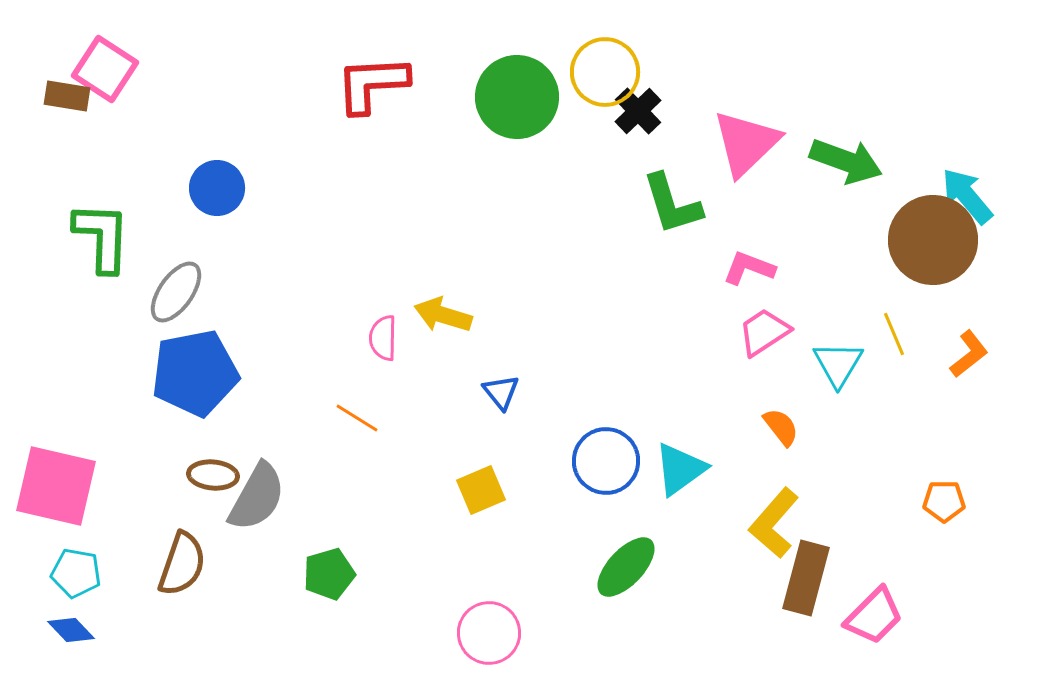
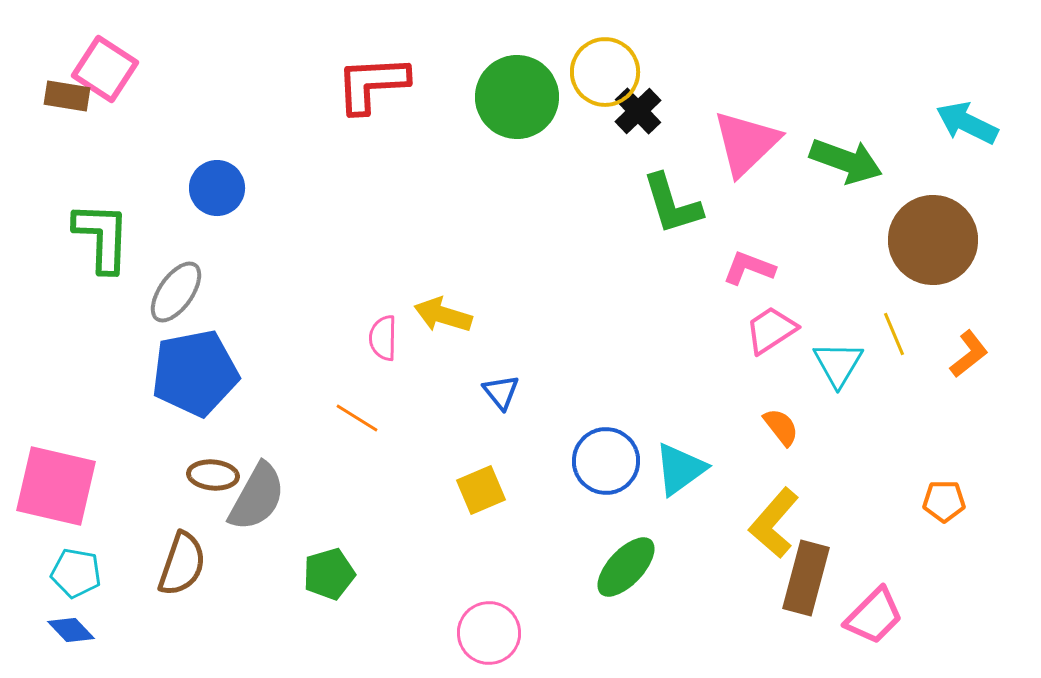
cyan arrow at (967, 196): moved 73 px up; rotated 24 degrees counterclockwise
pink trapezoid at (764, 332): moved 7 px right, 2 px up
